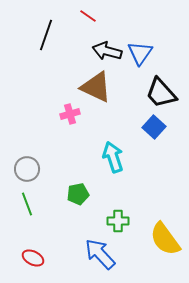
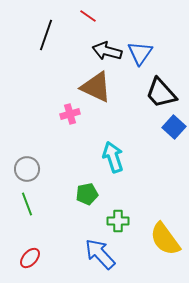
blue square: moved 20 px right
green pentagon: moved 9 px right
red ellipse: moved 3 px left; rotated 75 degrees counterclockwise
